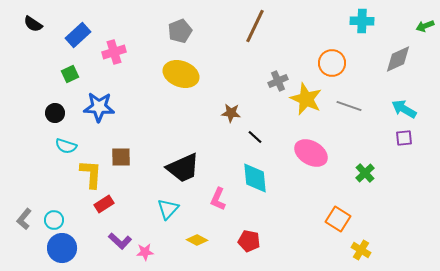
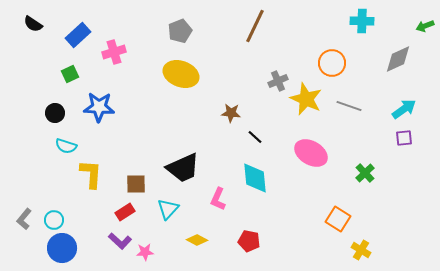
cyan arrow: rotated 115 degrees clockwise
brown square: moved 15 px right, 27 px down
red rectangle: moved 21 px right, 8 px down
